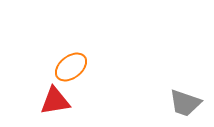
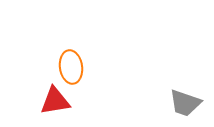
orange ellipse: rotated 60 degrees counterclockwise
